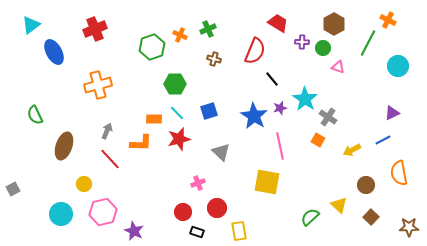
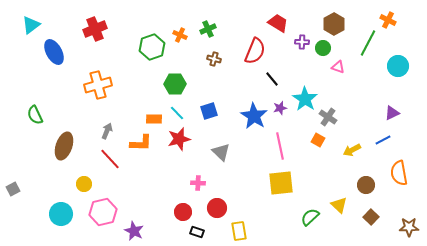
yellow square at (267, 182): moved 14 px right, 1 px down; rotated 16 degrees counterclockwise
pink cross at (198, 183): rotated 24 degrees clockwise
